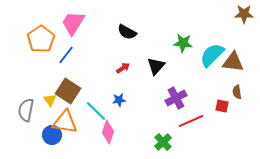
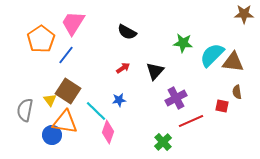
black triangle: moved 1 px left, 5 px down
gray semicircle: moved 1 px left
